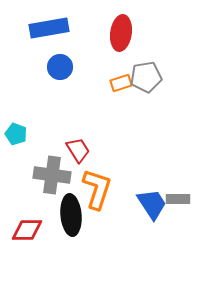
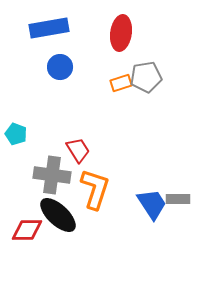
orange L-shape: moved 2 px left
black ellipse: moved 13 px left; rotated 42 degrees counterclockwise
